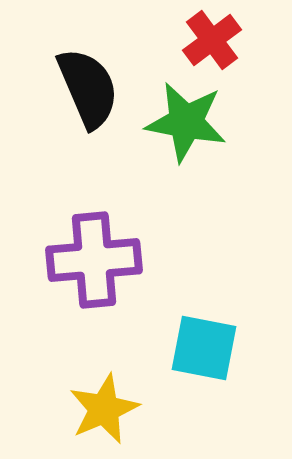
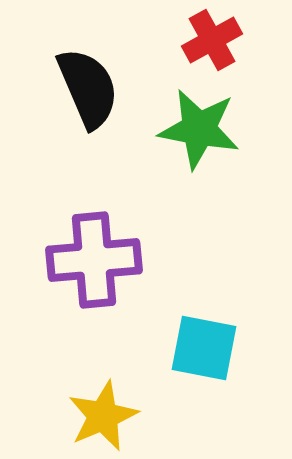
red cross: rotated 8 degrees clockwise
green star: moved 13 px right, 7 px down
yellow star: moved 1 px left, 7 px down
